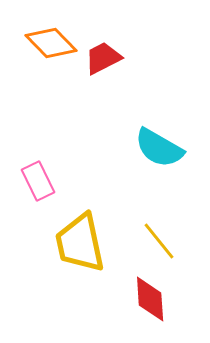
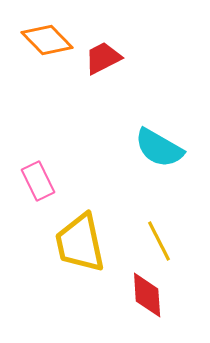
orange diamond: moved 4 px left, 3 px up
yellow line: rotated 12 degrees clockwise
red diamond: moved 3 px left, 4 px up
